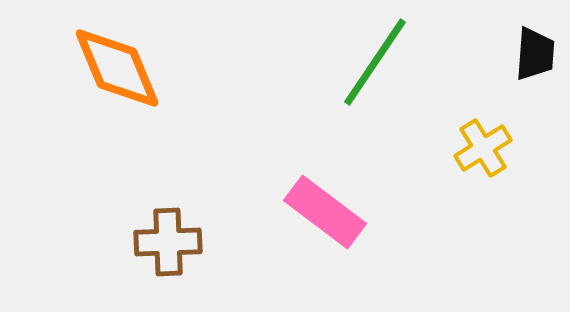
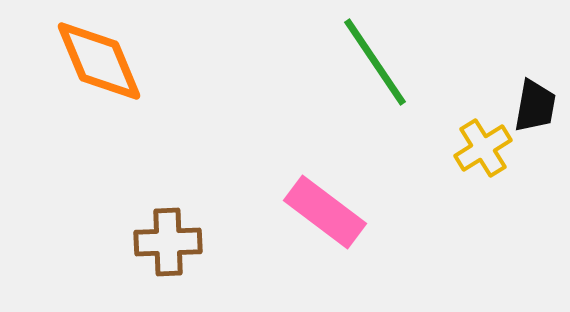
black trapezoid: moved 52 px down; rotated 6 degrees clockwise
green line: rotated 68 degrees counterclockwise
orange diamond: moved 18 px left, 7 px up
